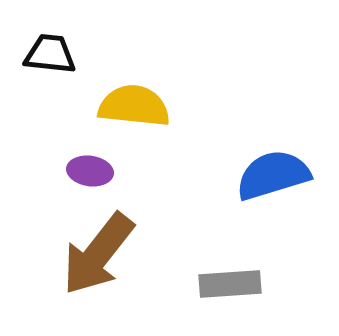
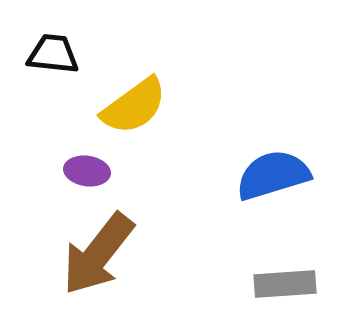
black trapezoid: moved 3 px right
yellow semicircle: rotated 138 degrees clockwise
purple ellipse: moved 3 px left
gray rectangle: moved 55 px right
